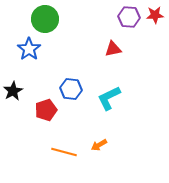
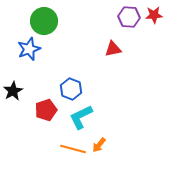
red star: moved 1 px left
green circle: moved 1 px left, 2 px down
blue star: rotated 15 degrees clockwise
blue hexagon: rotated 15 degrees clockwise
cyan L-shape: moved 28 px left, 19 px down
orange arrow: rotated 21 degrees counterclockwise
orange line: moved 9 px right, 3 px up
